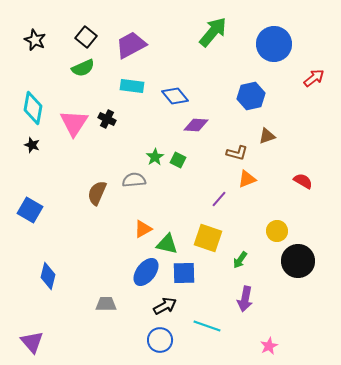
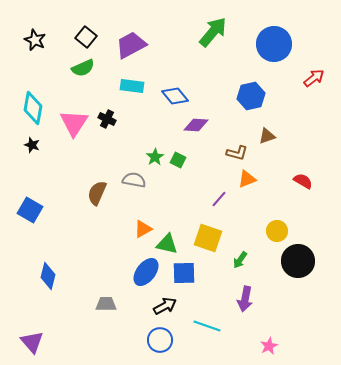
gray semicircle at (134, 180): rotated 15 degrees clockwise
